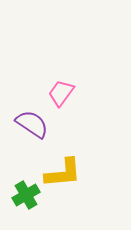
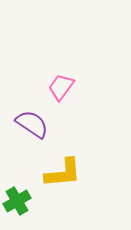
pink trapezoid: moved 6 px up
green cross: moved 9 px left, 6 px down
